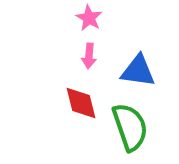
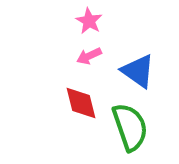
pink star: moved 3 px down
pink arrow: rotated 60 degrees clockwise
blue triangle: rotated 27 degrees clockwise
